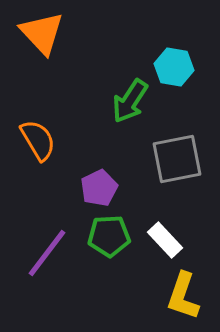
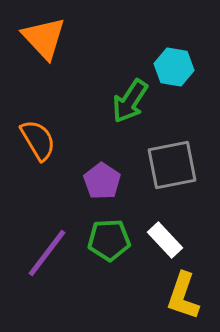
orange triangle: moved 2 px right, 5 px down
gray square: moved 5 px left, 6 px down
purple pentagon: moved 3 px right, 7 px up; rotated 12 degrees counterclockwise
green pentagon: moved 4 px down
